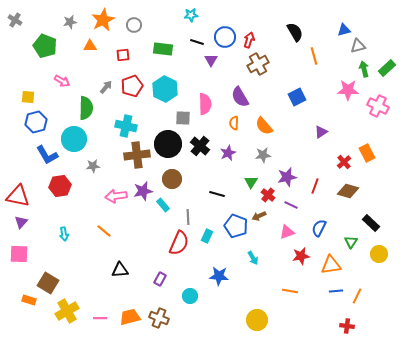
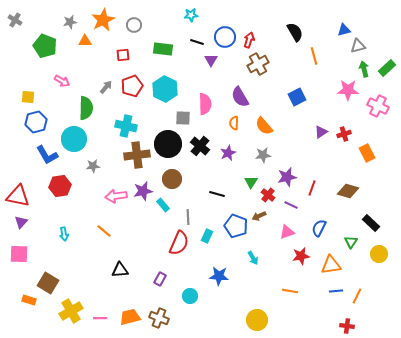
orange triangle at (90, 46): moved 5 px left, 5 px up
red cross at (344, 162): moved 28 px up; rotated 24 degrees clockwise
red line at (315, 186): moved 3 px left, 2 px down
yellow cross at (67, 311): moved 4 px right
